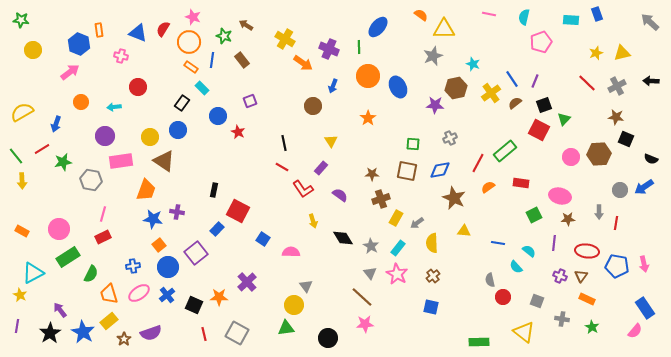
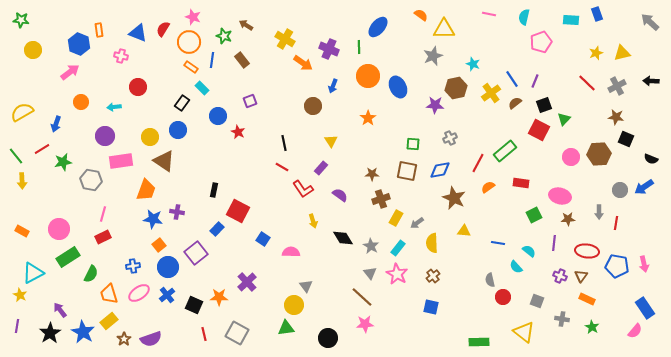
purple semicircle at (151, 333): moved 6 px down
